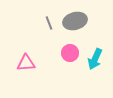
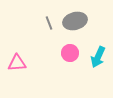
cyan arrow: moved 3 px right, 2 px up
pink triangle: moved 9 px left
